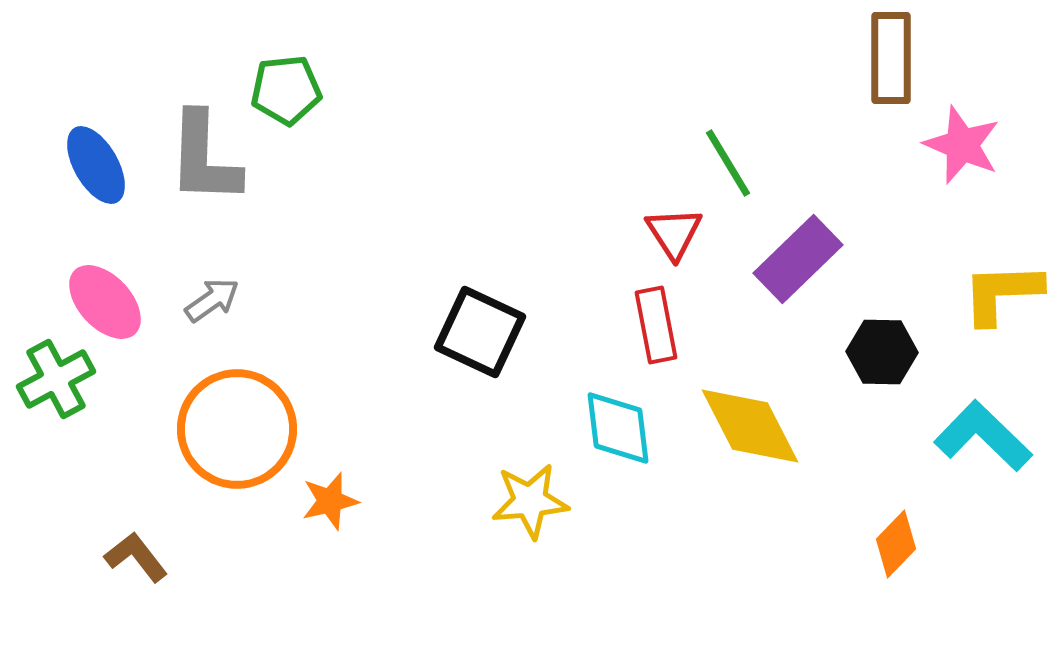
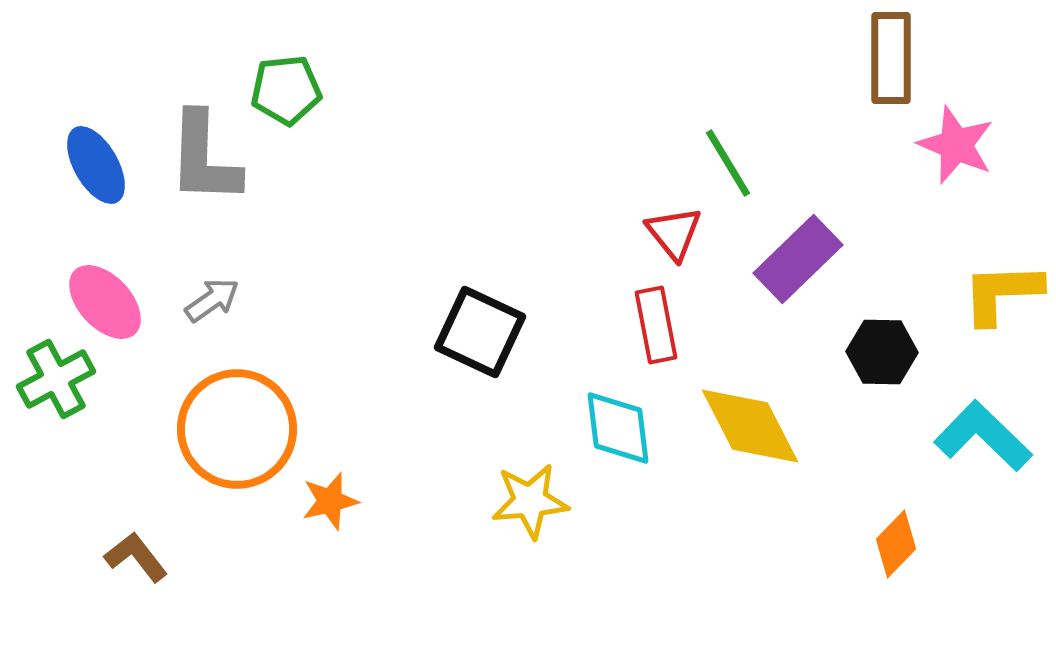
pink star: moved 6 px left
red triangle: rotated 6 degrees counterclockwise
